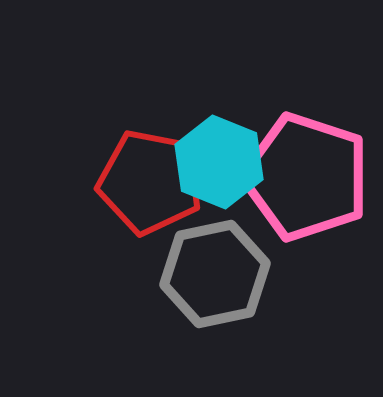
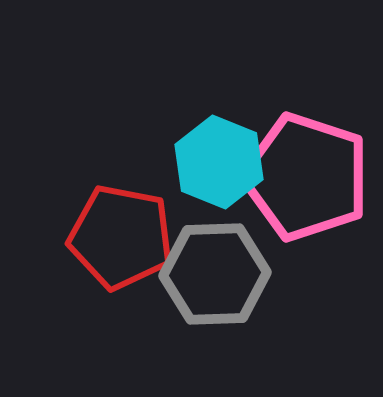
red pentagon: moved 29 px left, 55 px down
gray hexagon: rotated 10 degrees clockwise
